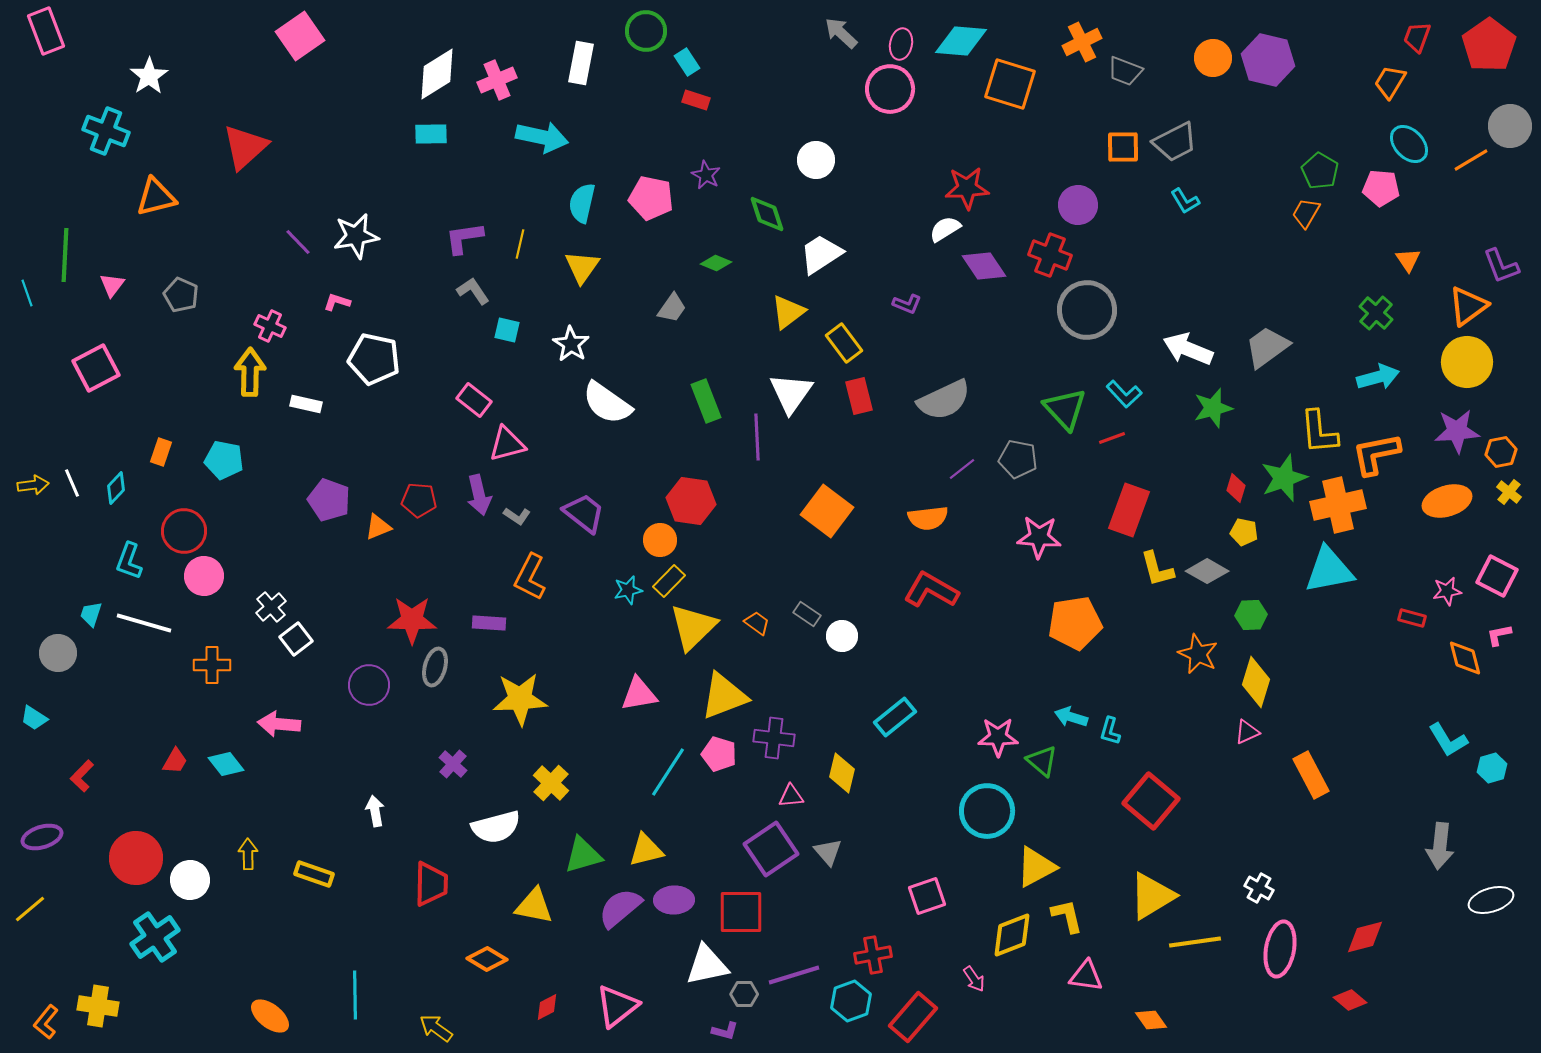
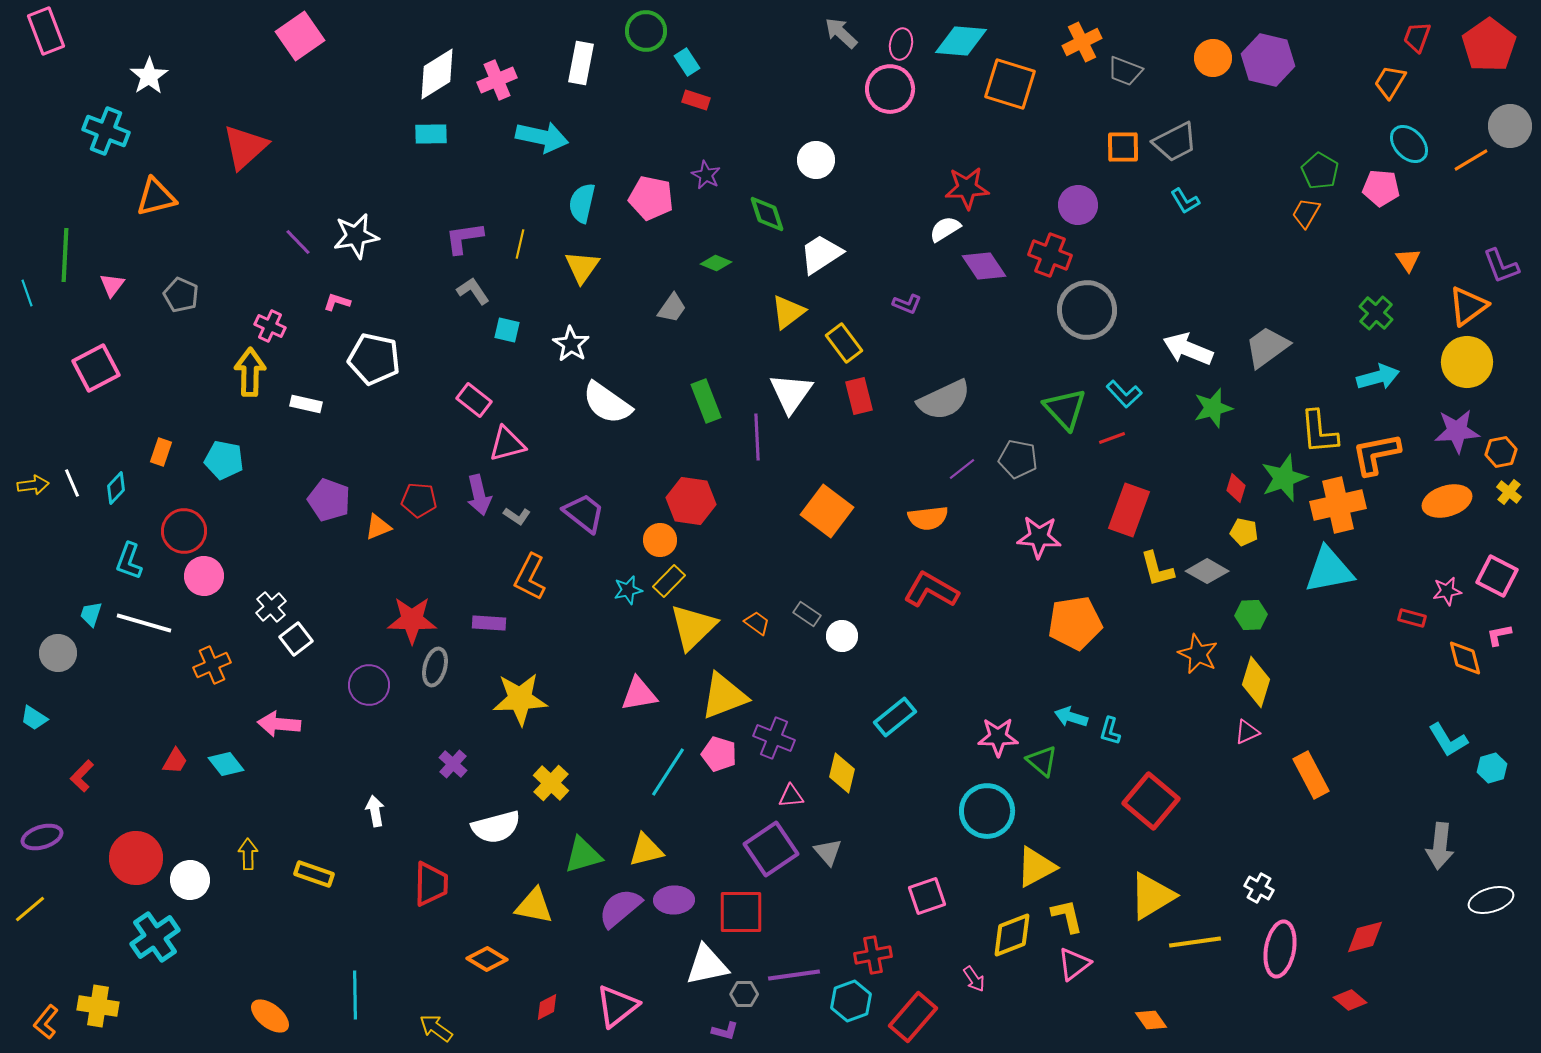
orange cross at (212, 665): rotated 24 degrees counterclockwise
purple cross at (774, 738): rotated 15 degrees clockwise
purple line at (794, 975): rotated 9 degrees clockwise
pink triangle at (1086, 976): moved 12 px left, 12 px up; rotated 45 degrees counterclockwise
